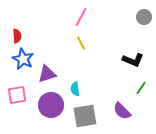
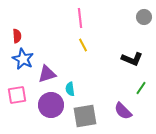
pink line: moved 1 px left, 1 px down; rotated 36 degrees counterclockwise
yellow line: moved 2 px right, 2 px down
black L-shape: moved 1 px left, 1 px up
cyan semicircle: moved 5 px left
purple semicircle: moved 1 px right
